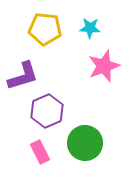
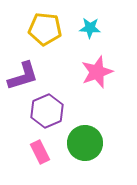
pink star: moved 7 px left, 6 px down
